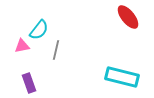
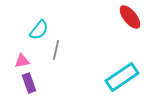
red ellipse: moved 2 px right
pink triangle: moved 15 px down
cyan rectangle: rotated 48 degrees counterclockwise
